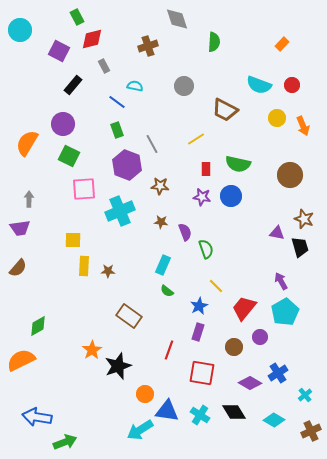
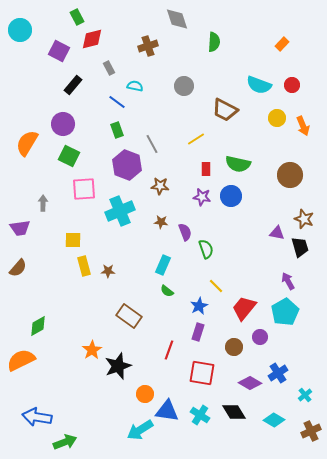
gray rectangle at (104, 66): moved 5 px right, 2 px down
gray arrow at (29, 199): moved 14 px right, 4 px down
yellow rectangle at (84, 266): rotated 18 degrees counterclockwise
purple arrow at (281, 281): moved 7 px right
